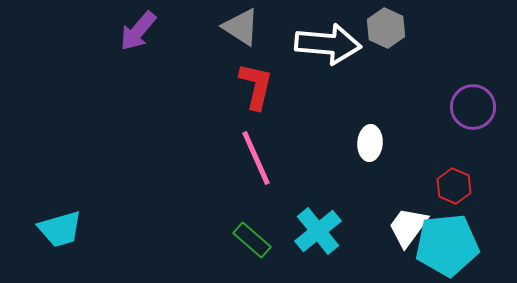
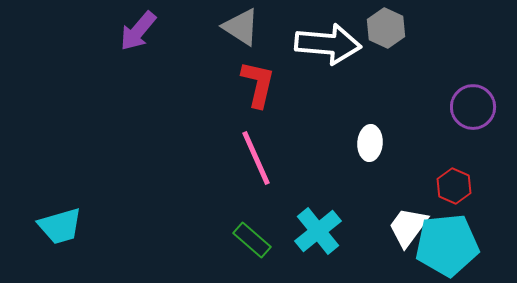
red L-shape: moved 2 px right, 2 px up
cyan trapezoid: moved 3 px up
